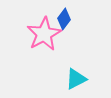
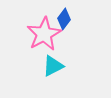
cyan triangle: moved 23 px left, 13 px up
